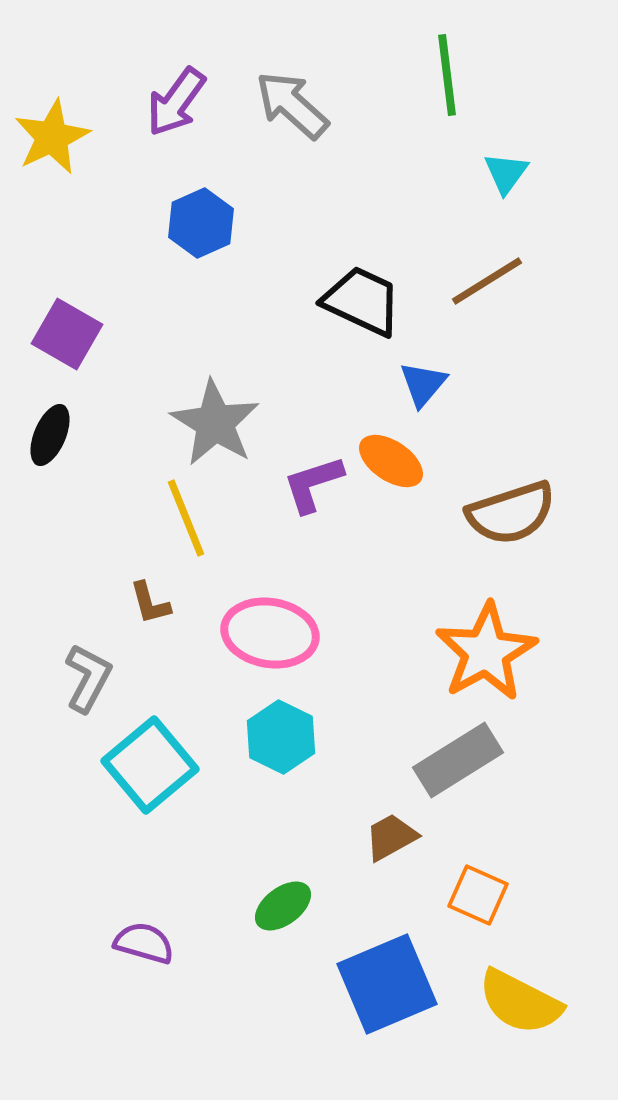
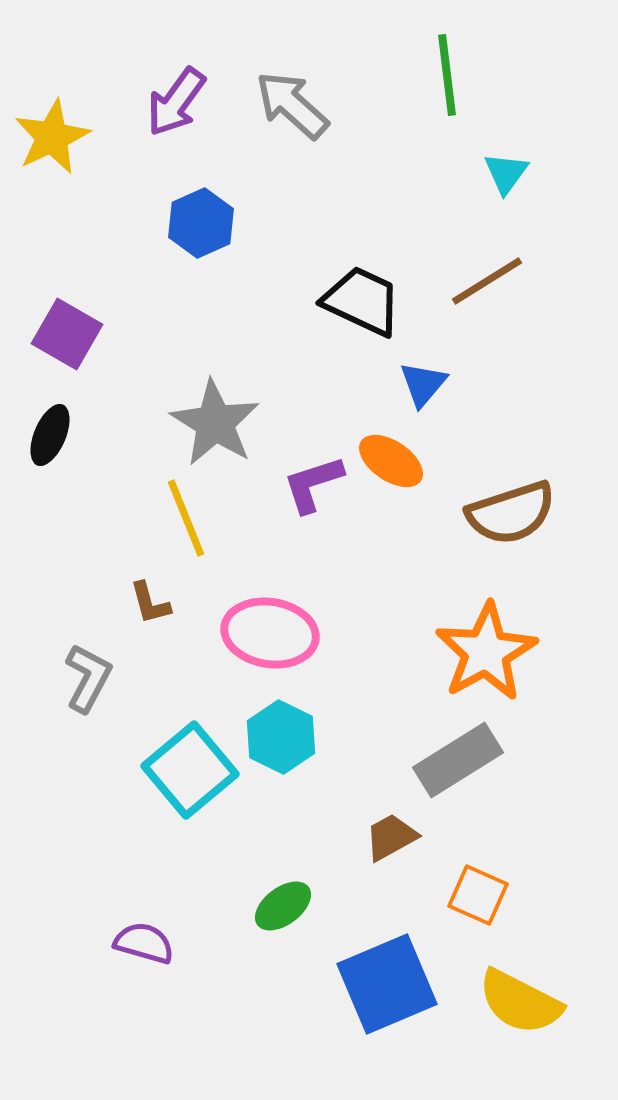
cyan square: moved 40 px right, 5 px down
